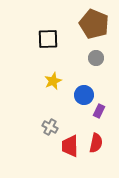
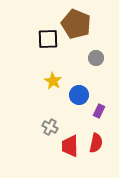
brown pentagon: moved 18 px left
yellow star: rotated 18 degrees counterclockwise
blue circle: moved 5 px left
